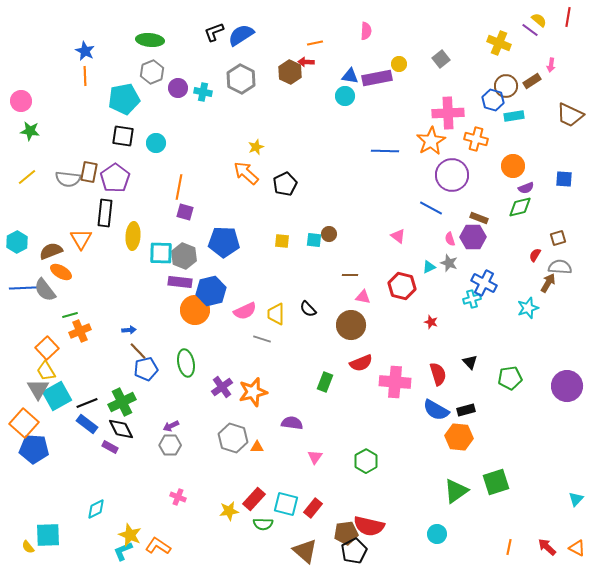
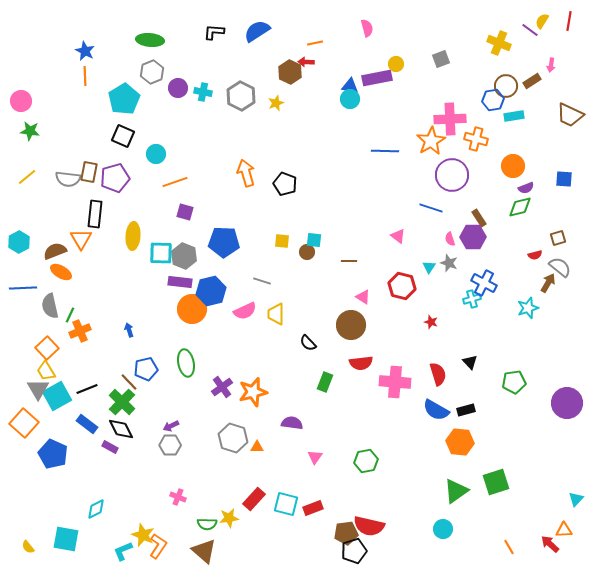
red line at (568, 17): moved 1 px right, 4 px down
yellow semicircle at (539, 20): moved 3 px right, 1 px down; rotated 98 degrees counterclockwise
pink semicircle at (366, 31): moved 1 px right, 3 px up; rotated 18 degrees counterclockwise
black L-shape at (214, 32): rotated 25 degrees clockwise
blue semicircle at (241, 35): moved 16 px right, 4 px up
gray square at (441, 59): rotated 18 degrees clockwise
yellow circle at (399, 64): moved 3 px left
blue triangle at (350, 76): moved 10 px down
gray hexagon at (241, 79): moved 17 px down
cyan circle at (345, 96): moved 5 px right, 3 px down
cyan pentagon at (124, 99): rotated 20 degrees counterclockwise
blue hexagon at (493, 100): rotated 25 degrees counterclockwise
pink cross at (448, 113): moved 2 px right, 6 px down
black square at (123, 136): rotated 15 degrees clockwise
cyan circle at (156, 143): moved 11 px down
yellow star at (256, 147): moved 20 px right, 44 px up
orange arrow at (246, 173): rotated 32 degrees clockwise
purple pentagon at (115, 178): rotated 20 degrees clockwise
black pentagon at (285, 184): rotated 25 degrees counterclockwise
orange line at (179, 187): moved 4 px left, 5 px up; rotated 60 degrees clockwise
blue line at (431, 208): rotated 10 degrees counterclockwise
black rectangle at (105, 213): moved 10 px left, 1 px down
brown rectangle at (479, 218): rotated 36 degrees clockwise
brown circle at (329, 234): moved 22 px left, 18 px down
cyan hexagon at (17, 242): moved 2 px right
brown semicircle at (51, 251): moved 4 px right
red semicircle at (535, 255): rotated 136 degrees counterclockwise
cyan triangle at (429, 267): rotated 32 degrees counterclockwise
gray semicircle at (560, 267): rotated 35 degrees clockwise
brown line at (350, 275): moved 1 px left, 14 px up
gray semicircle at (45, 290): moved 5 px right, 16 px down; rotated 25 degrees clockwise
pink triangle at (363, 297): rotated 21 degrees clockwise
black semicircle at (308, 309): moved 34 px down
orange circle at (195, 310): moved 3 px left, 1 px up
green line at (70, 315): rotated 49 degrees counterclockwise
blue arrow at (129, 330): rotated 104 degrees counterclockwise
gray line at (262, 339): moved 58 px up
brown line at (138, 351): moved 9 px left, 31 px down
red semicircle at (361, 363): rotated 15 degrees clockwise
green pentagon at (510, 378): moved 4 px right, 4 px down
purple circle at (567, 386): moved 17 px down
green cross at (122, 402): rotated 20 degrees counterclockwise
black line at (87, 403): moved 14 px up
orange hexagon at (459, 437): moved 1 px right, 5 px down
blue pentagon at (34, 449): moved 19 px right, 5 px down; rotated 20 degrees clockwise
green hexagon at (366, 461): rotated 20 degrees clockwise
red rectangle at (313, 508): rotated 30 degrees clockwise
yellow star at (229, 511): moved 7 px down
green semicircle at (263, 524): moved 56 px left
cyan circle at (437, 534): moved 6 px right, 5 px up
cyan square at (48, 535): moved 18 px right, 4 px down; rotated 12 degrees clockwise
yellow star at (130, 535): moved 13 px right
orange L-shape at (158, 546): rotated 90 degrees clockwise
orange line at (509, 547): rotated 42 degrees counterclockwise
red arrow at (547, 547): moved 3 px right, 3 px up
orange triangle at (577, 548): moved 13 px left, 18 px up; rotated 30 degrees counterclockwise
brown triangle at (305, 551): moved 101 px left
black pentagon at (354, 551): rotated 10 degrees clockwise
